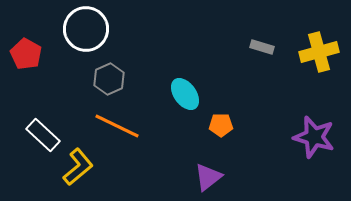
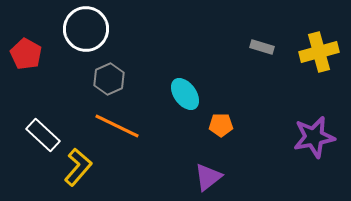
purple star: rotated 27 degrees counterclockwise
yellow L-shape: rotated 9 degrees counterclockwise
